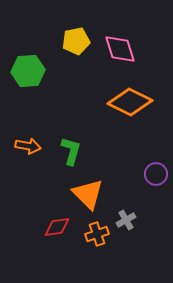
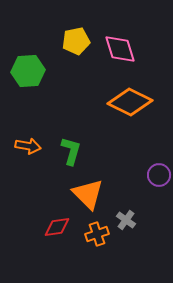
purple circle: moved 3 px right, 1 px down
gray cross: rotated 24 degrees counterclockwise
